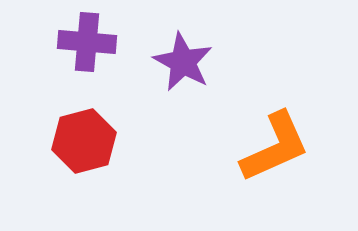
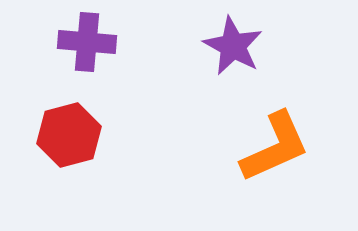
purple star: moved 50 px right, 16 px up
red hexagon: moved 15 px left, 6 px up
